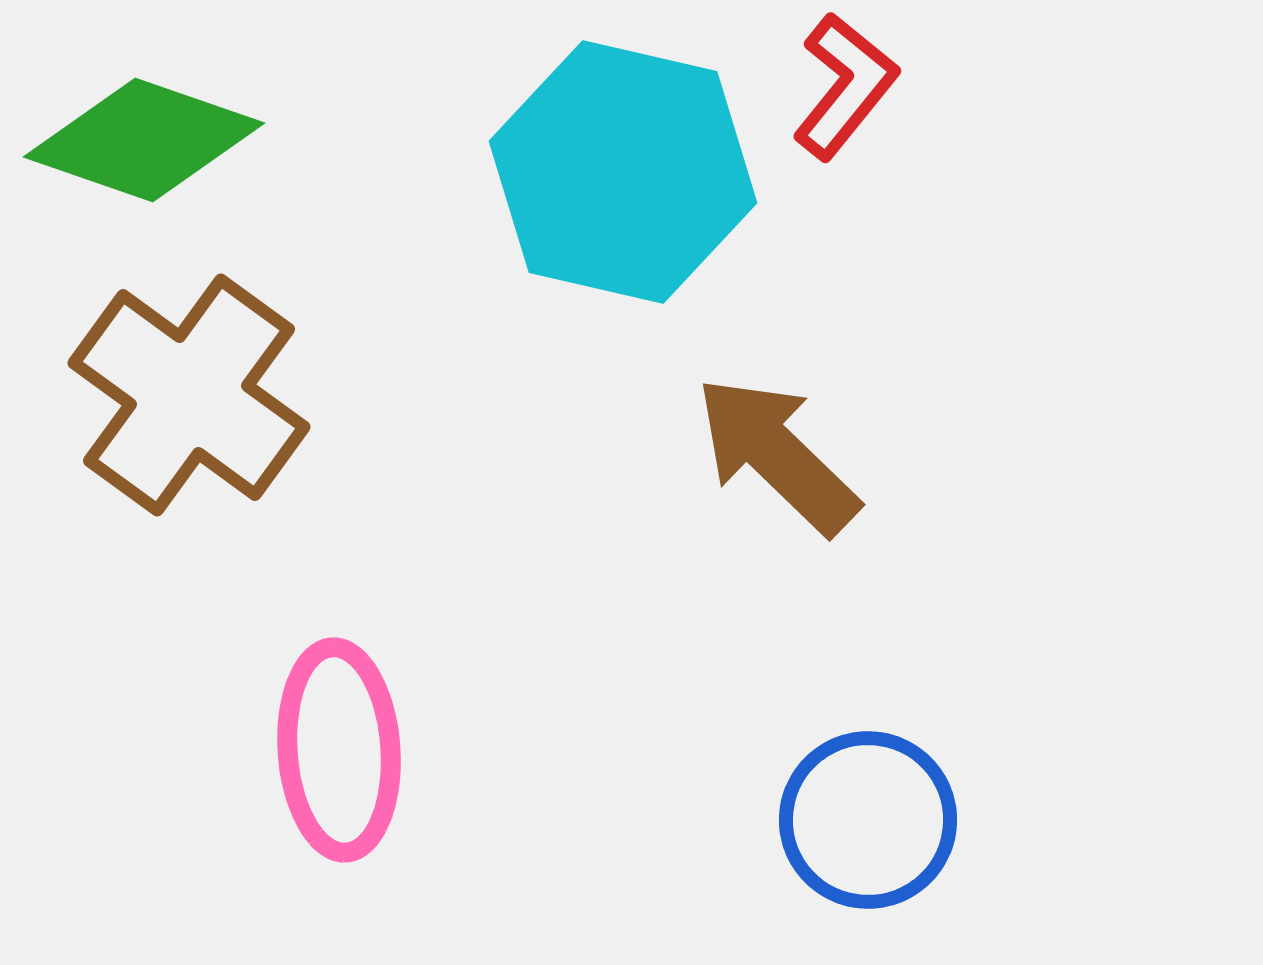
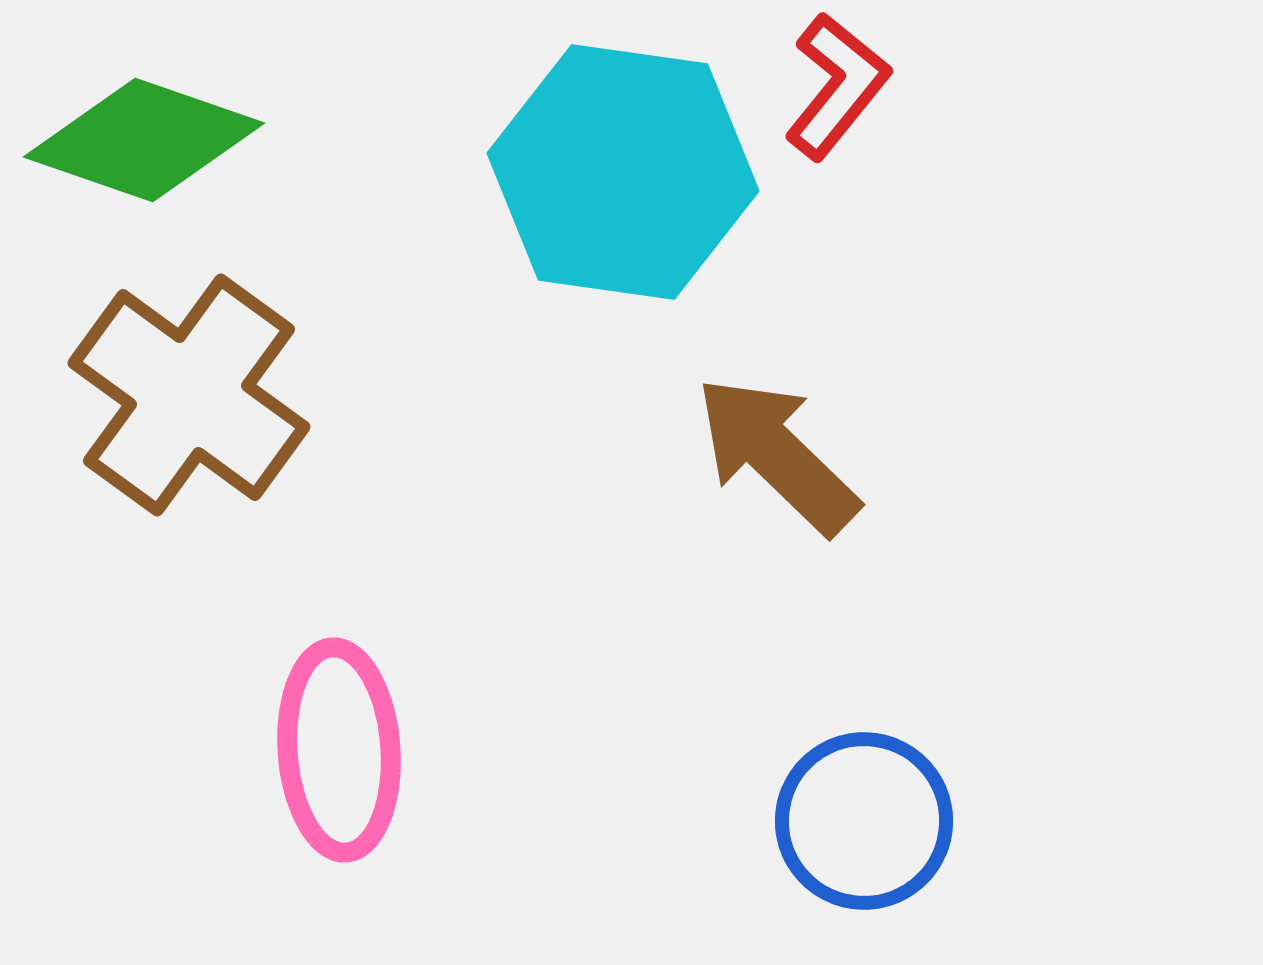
red L-shape: moved 8 px left
cyan hexagon: rotated 5 degrees counterclockwise
blue circle: moved 4 px left, 1 px down
